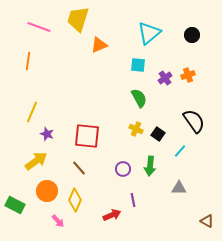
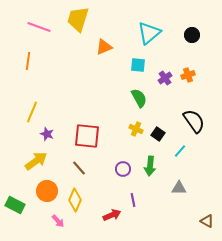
orange triangle: moved 5 px right, 2 px down
